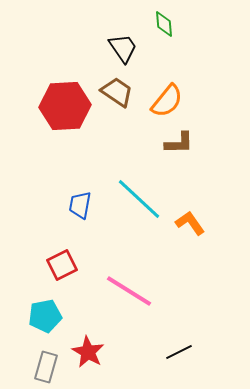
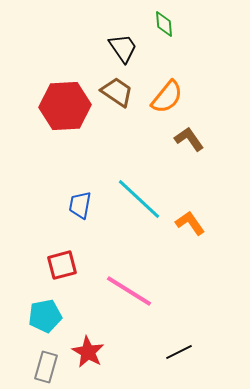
orange semicircle: moved 4 px up
brown L-shape: moved 10 px right, 4 px up; rotated 124 degrees counterclockwise
red square: rotated 12 degrees clockwise
